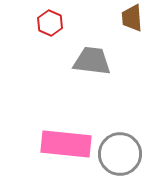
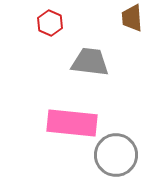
gray trapezoid: moved 2 px left, 1 px down
pink rectangle: moved 6 px right, 21 px up
gray circle: moved 4 px left, 1 px down
